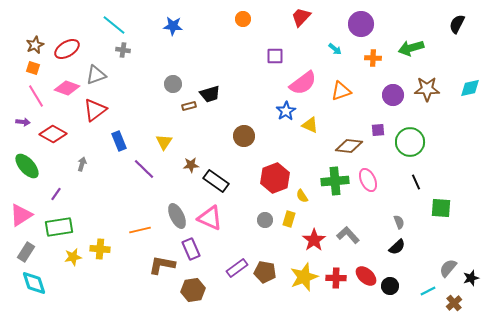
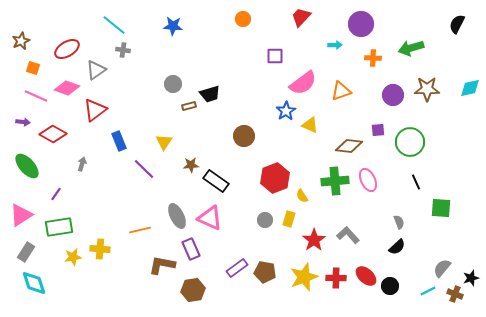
brown star at (35, 45): moved 14 px left, 4 px up
cyan arrow at (335, 49): moved 4 px up; rotated 40 degrees counterclockwise
gray triangle at (96, 75): moved 5 px up; rotated 15 degrees counterclockwise
pink line at (36, 96): rotated 35 degrees counterclockwise
gray semicircle at (448, 268): moved 6 px left
brown cross at (454, 303): moved 1 px right, 9 px up; rotated 28 degrees counterclockwise
